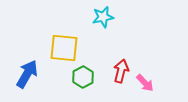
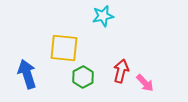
cyan star: moved 1 px up
blue arrow: rotated 48 degrees counterclockwise
